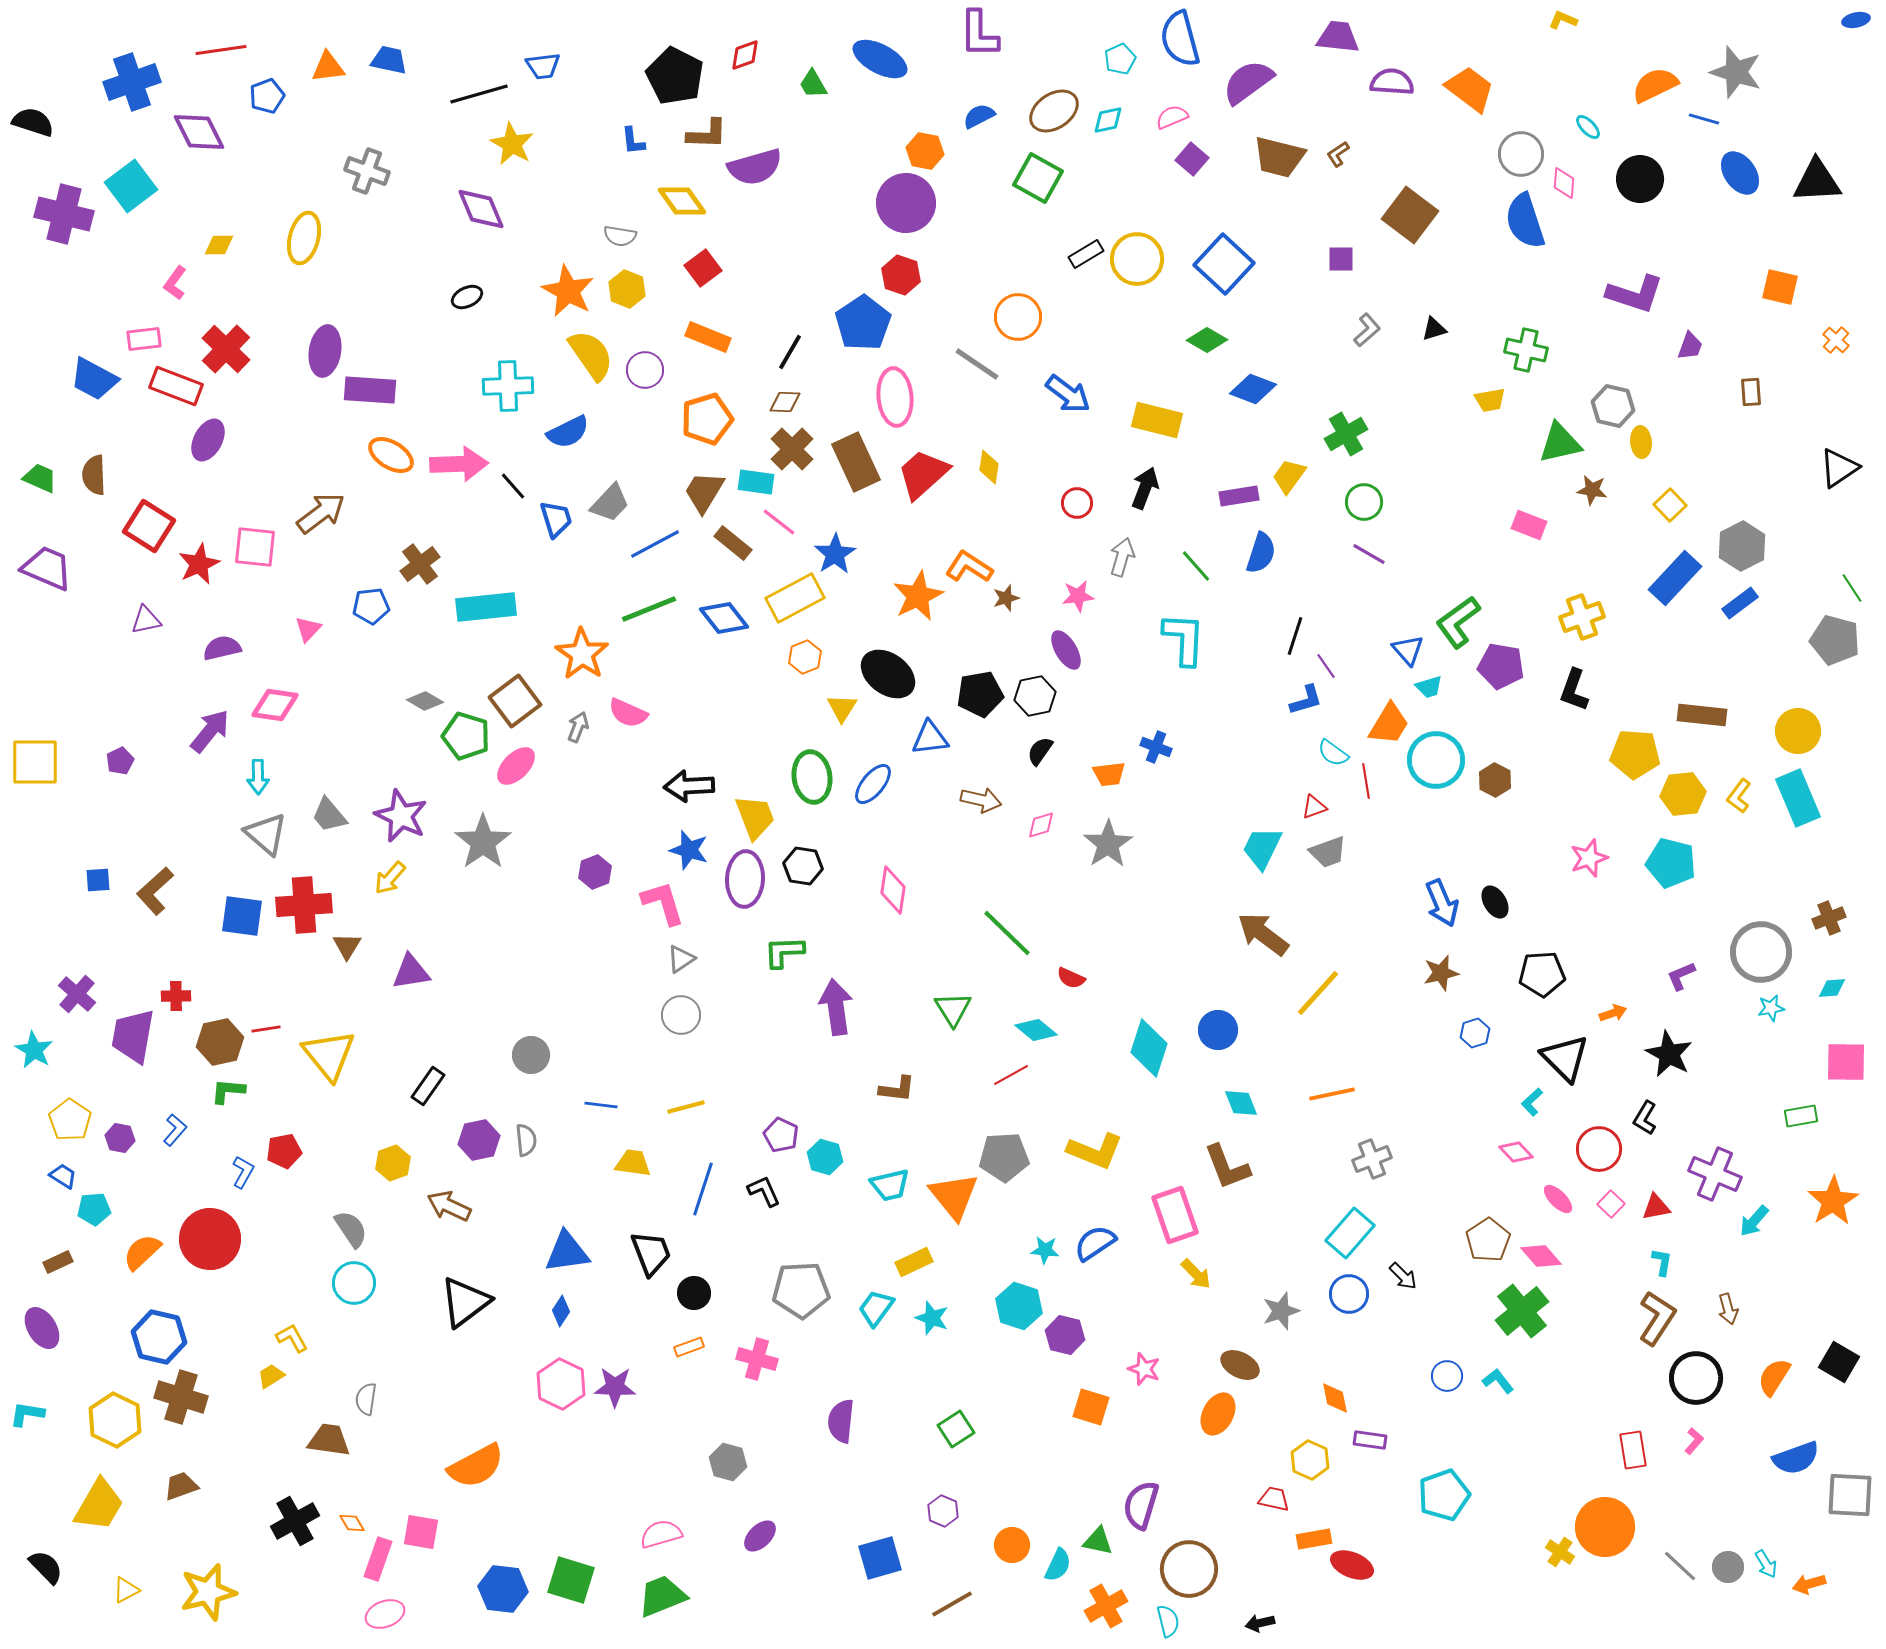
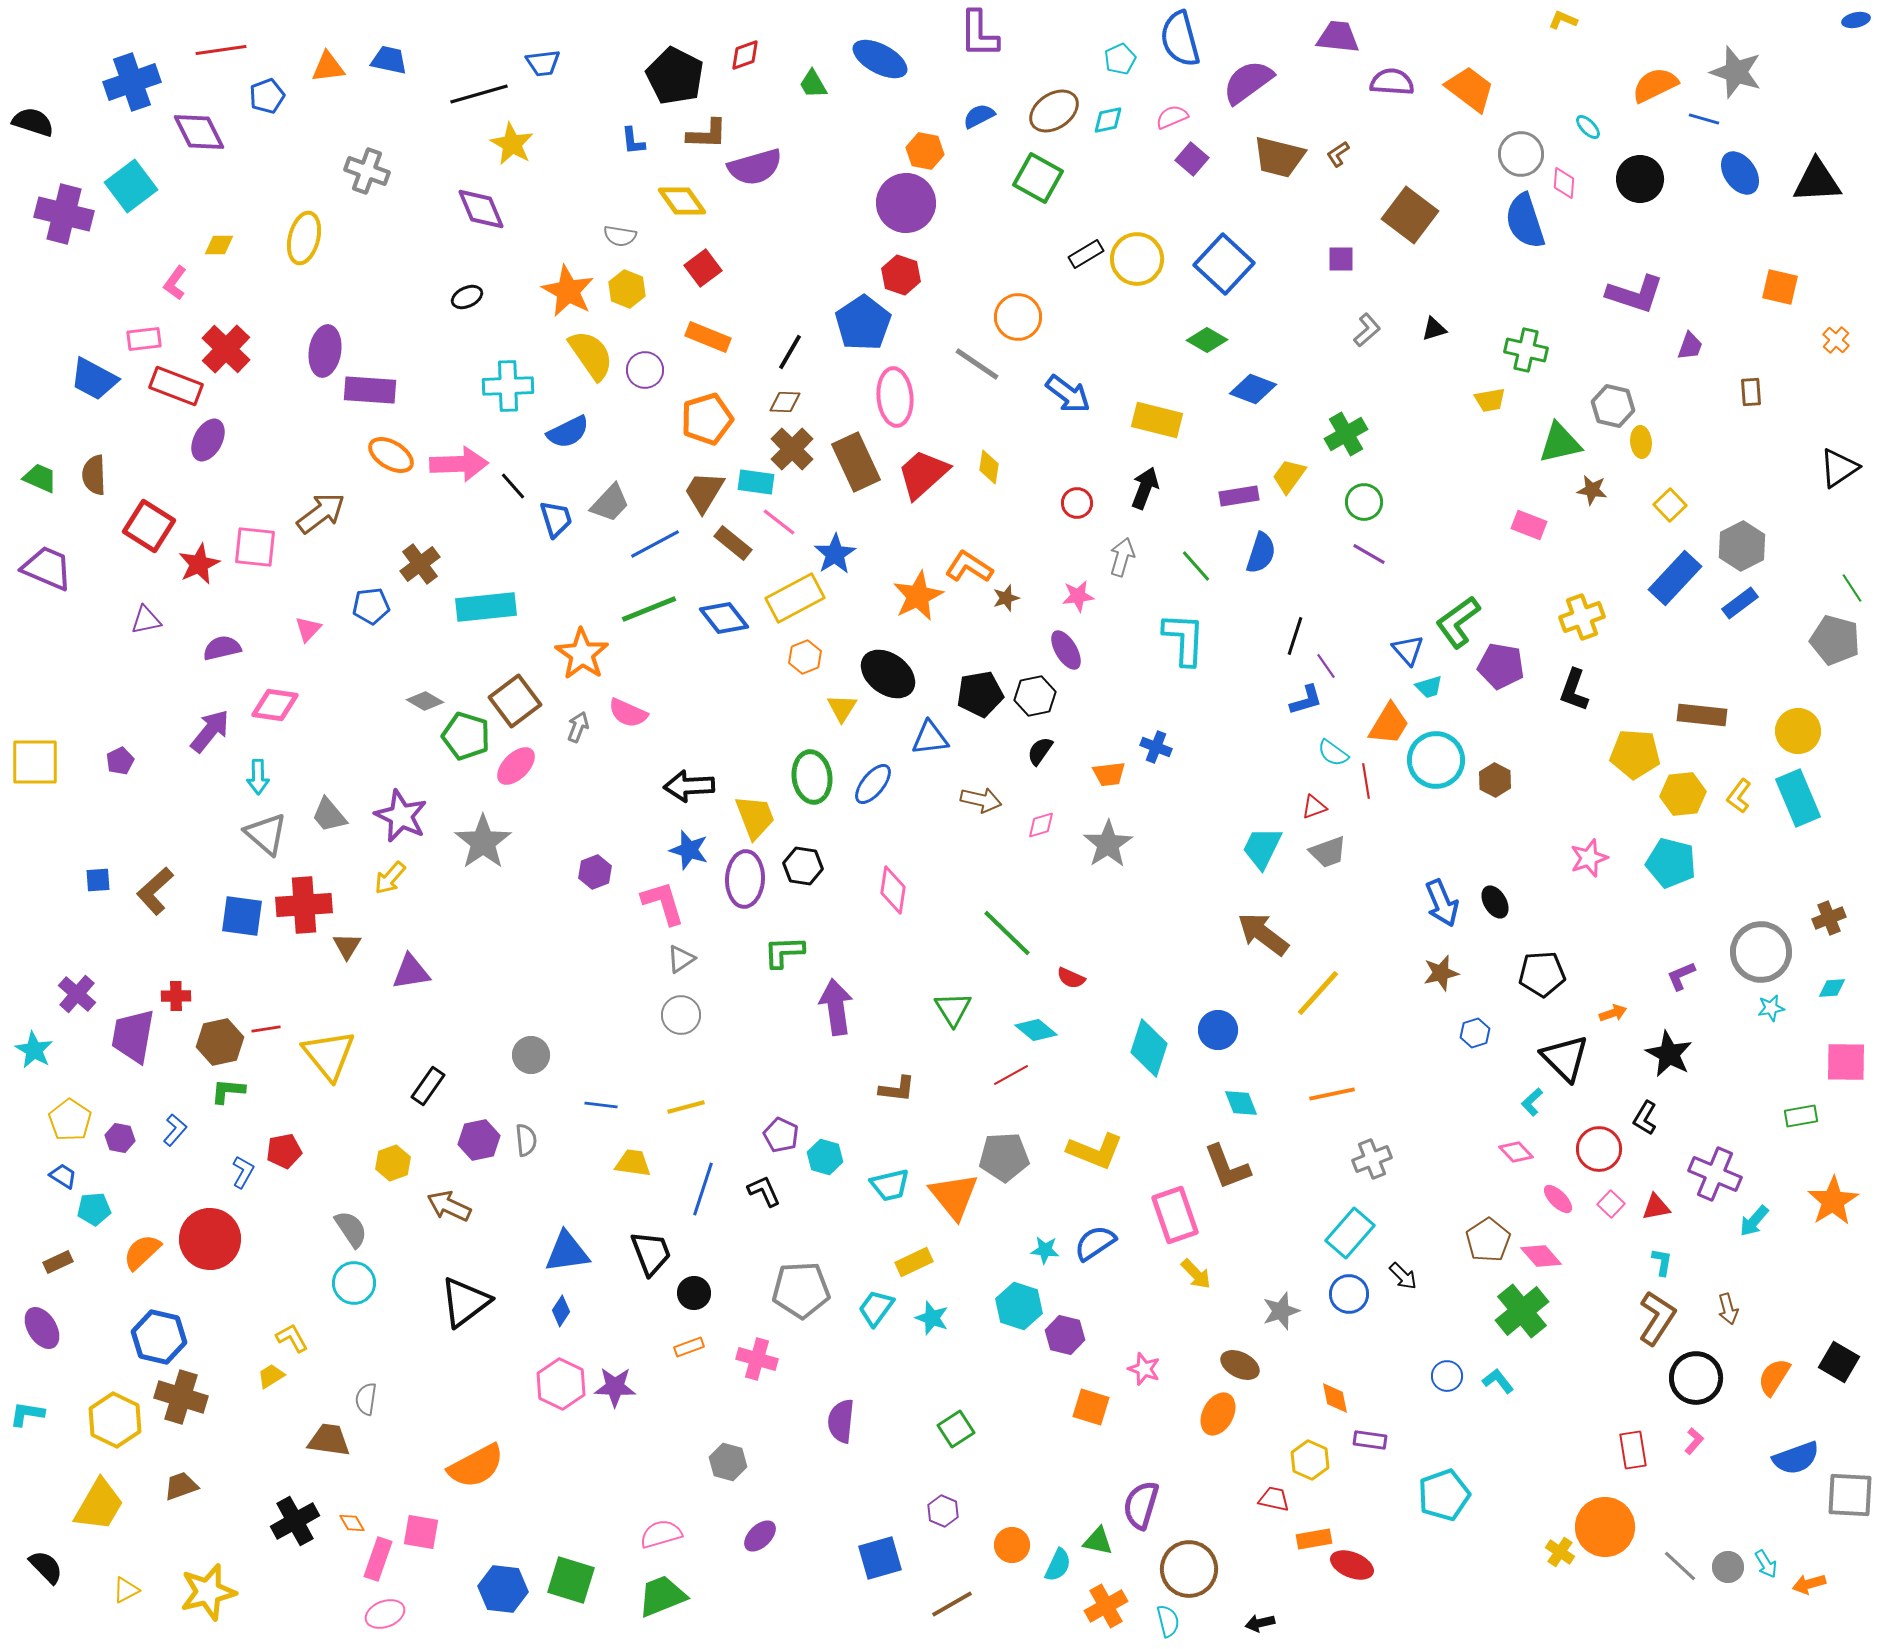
blue trapezoid at (543, 66): moved 3 px up
